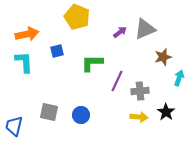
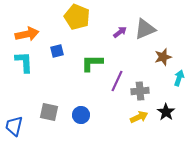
yellow arrow: rotated 30 degrees counterclockwise
